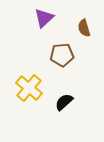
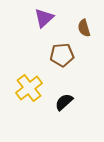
yellow cross: rotated 12 degrees clockwise
